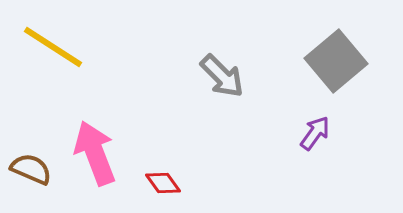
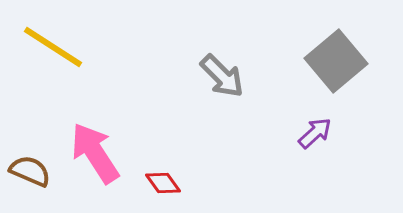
purple arrow: rotated 12 degrees clockwise
pink arrow: rotated 12 degrees counterclockwise
brown semicircle: moved 1 px left, 2 px down
